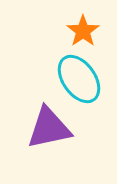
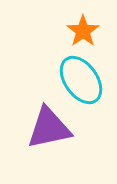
cyan ellipse: moved 2 px right, 1 px down
